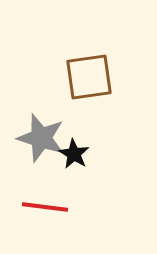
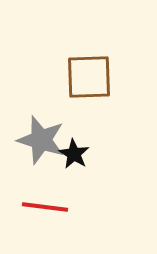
brown square: rotated 6 degrees clockwise
gray star: moved 2 px down
